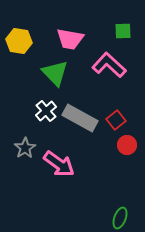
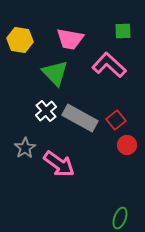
yellow hexagon: moved 1 px right, 1 px up
